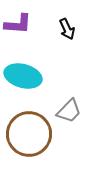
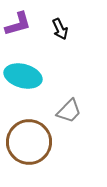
purple L-shape: rotated 20 degrees counterclockwise
black arrow: moved 7 px left
brown circle: moved 8 px down
